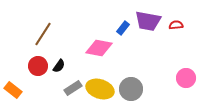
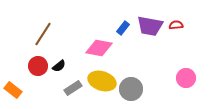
purple trapezoid: moved 2 px right, 5 px down
black semicircle: rotated 16 degrees clockwise
yellow ellipse: moved 2 px right, 8 px up
